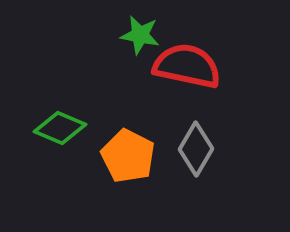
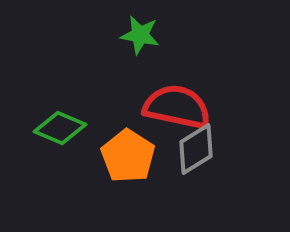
red semicircle: moved 10 px left, 41 px down
gray diamond: rotated 28 degrees clockwise
orange pentagon: rotated 6 degrees clockwise
